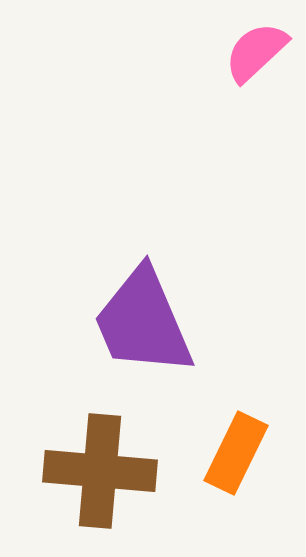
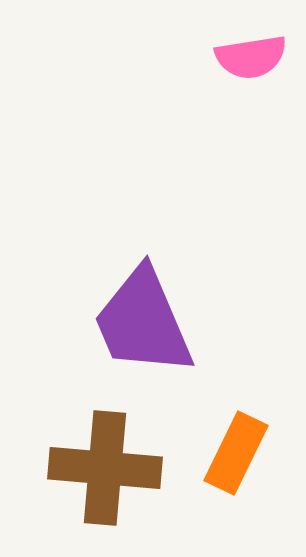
pink semicircle: moved 5 px left, 5 px down; rotated 146 degrees counterclockwise
brown cross: moved 5 px right, 3 px up
